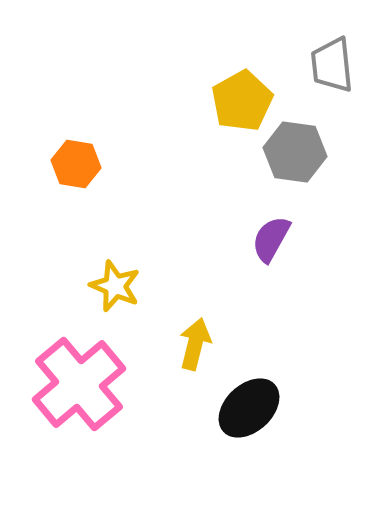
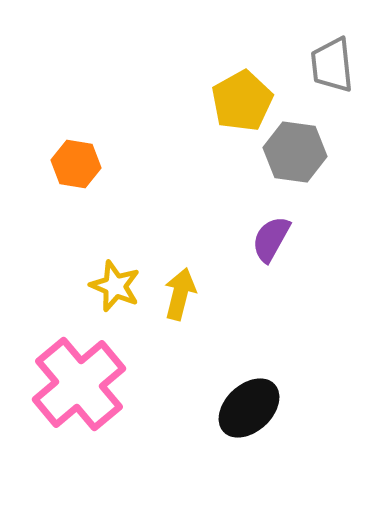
yellow arrow: moved 15 px left, 50 px up
